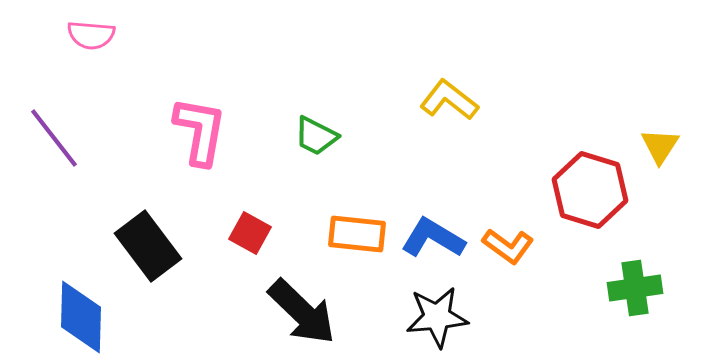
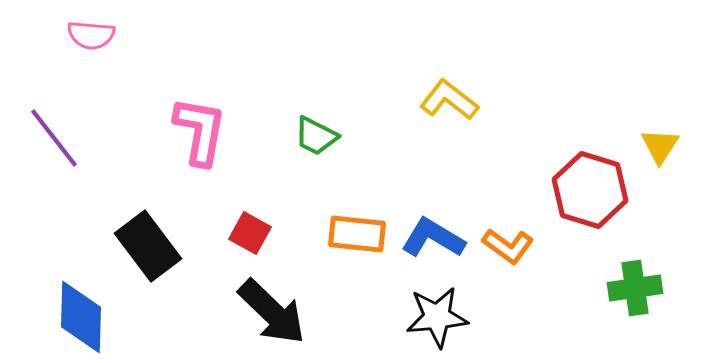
black arrow: moved 30 px left
